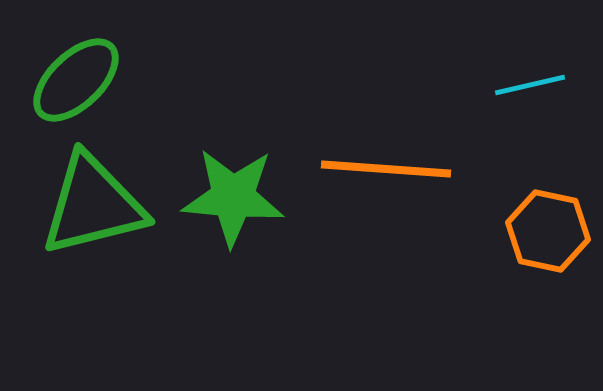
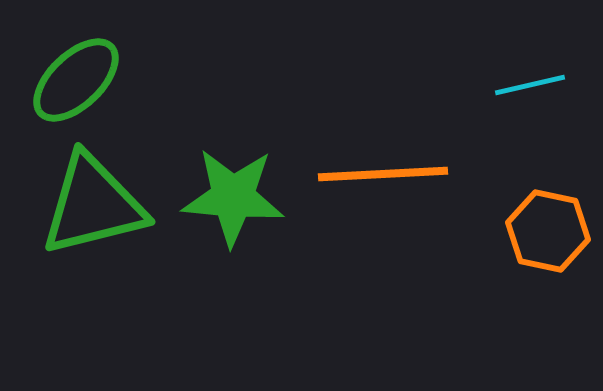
orange line: moved 3 px left, 5 px down; rotated 7 degrees counterclockwise
